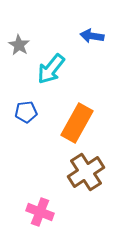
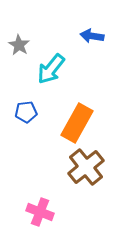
brown cross: moved 5 px up; rotated 6 degrees counterclockwise
